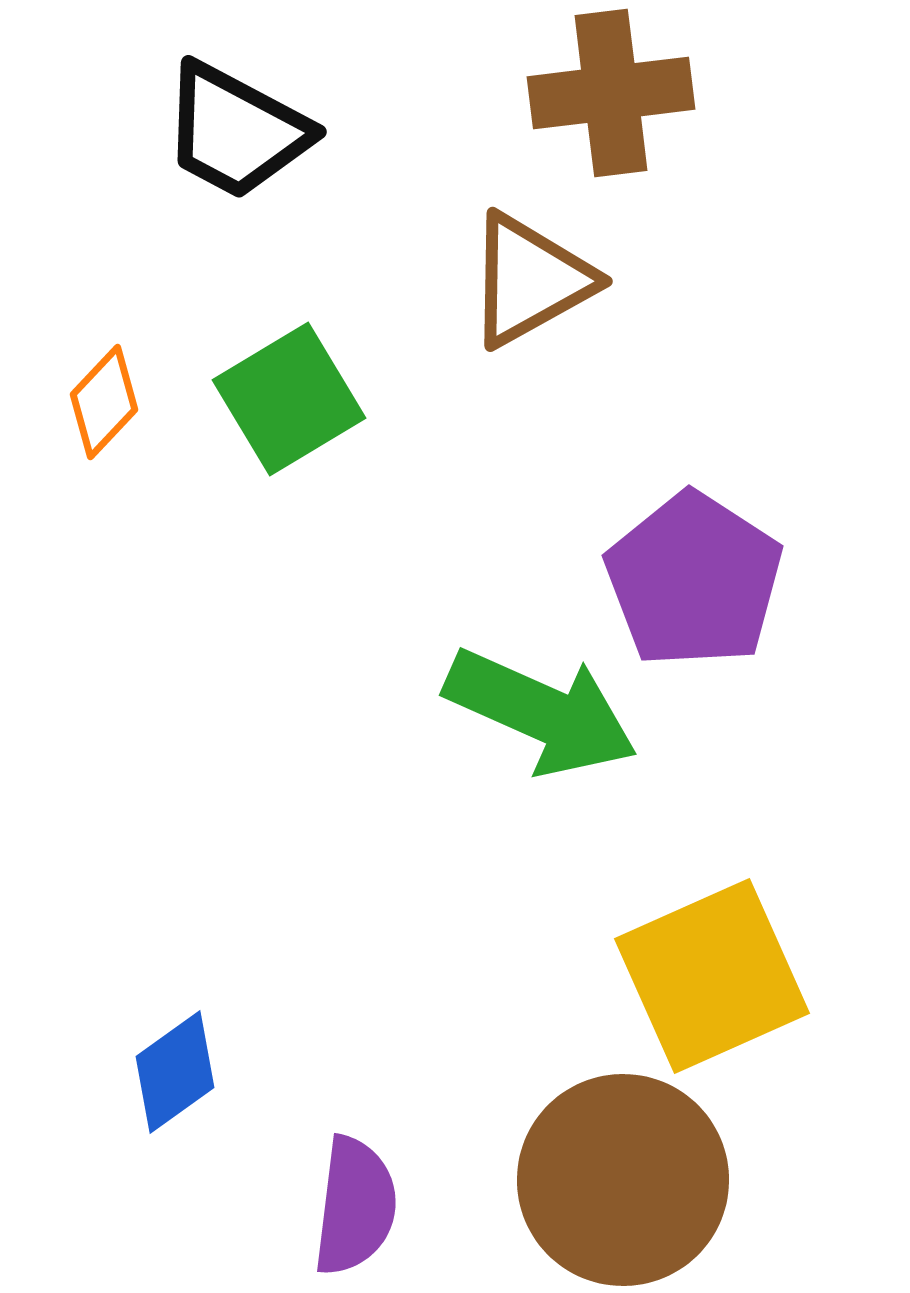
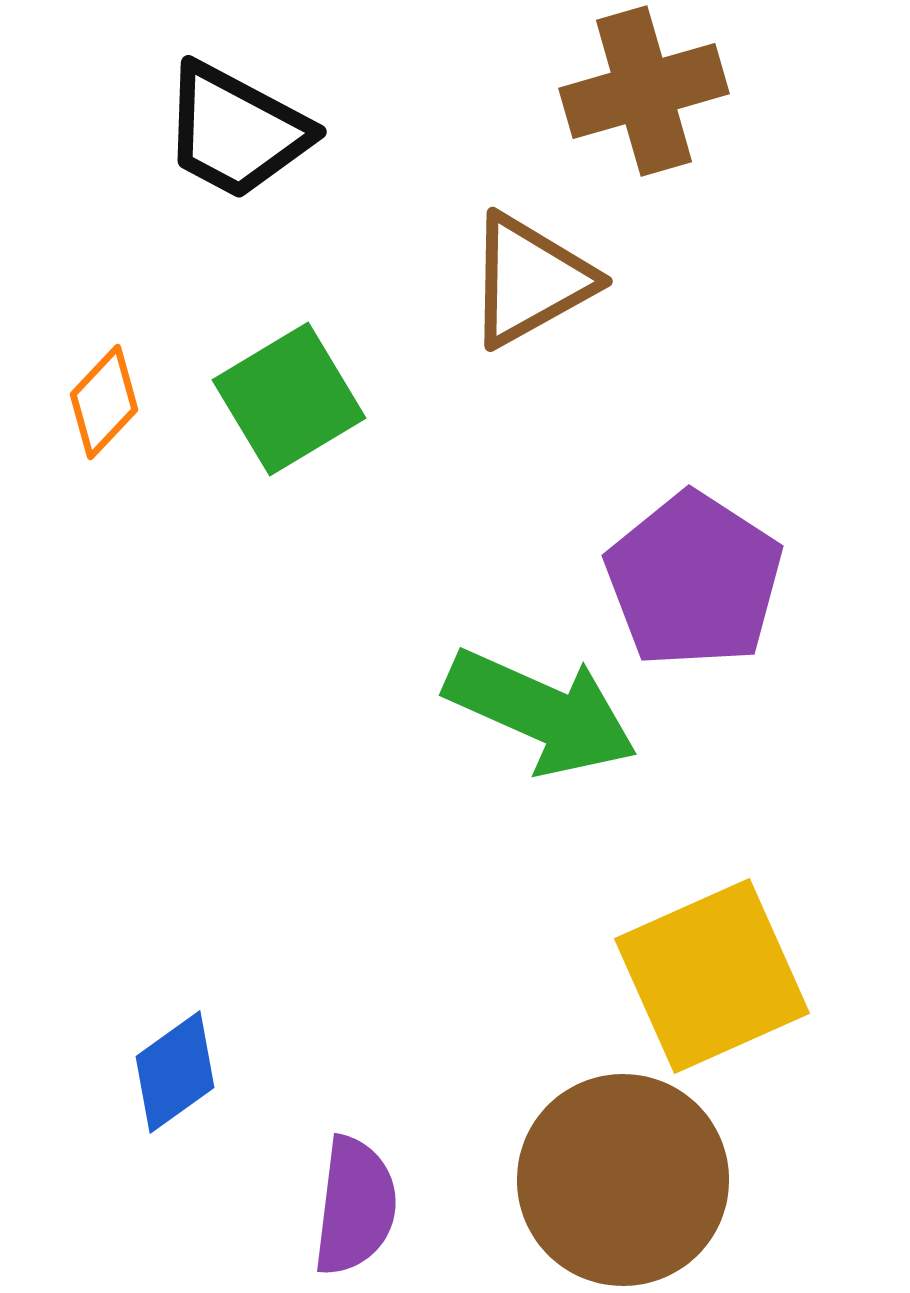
brown cross: moved 33 px right, 2 px up; rotated 9 degrees counterclockwise
